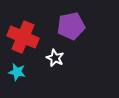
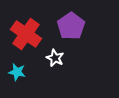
purple pentagon: rotated 24 degrees counterclockwise
red cross: moved 3 px right, 3 px up; rotated 12 degrees clockwise
